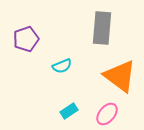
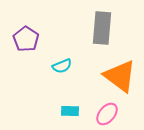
purple pentagon: rotated 20 degrees counterclockwise
cyan rectangle: moved 1 px right; rotated 36 degrees clockwise
